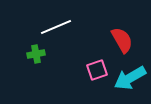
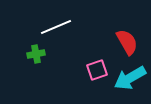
red semicircle: moved 5 px right, 2 px down
